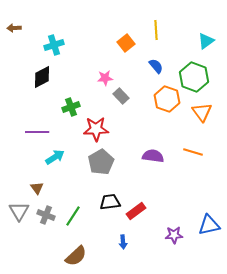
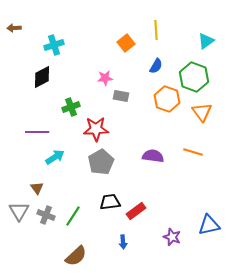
blue semicircle: rotated 70 degrees clockwise
gray rectangle: rotated 35 degrees counterclockwise
purple star: moved 2 px left, 2 px down; rotated 24 degrees clockwise
